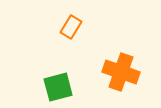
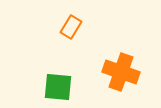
green square: rotated 20 degrees clockwise
